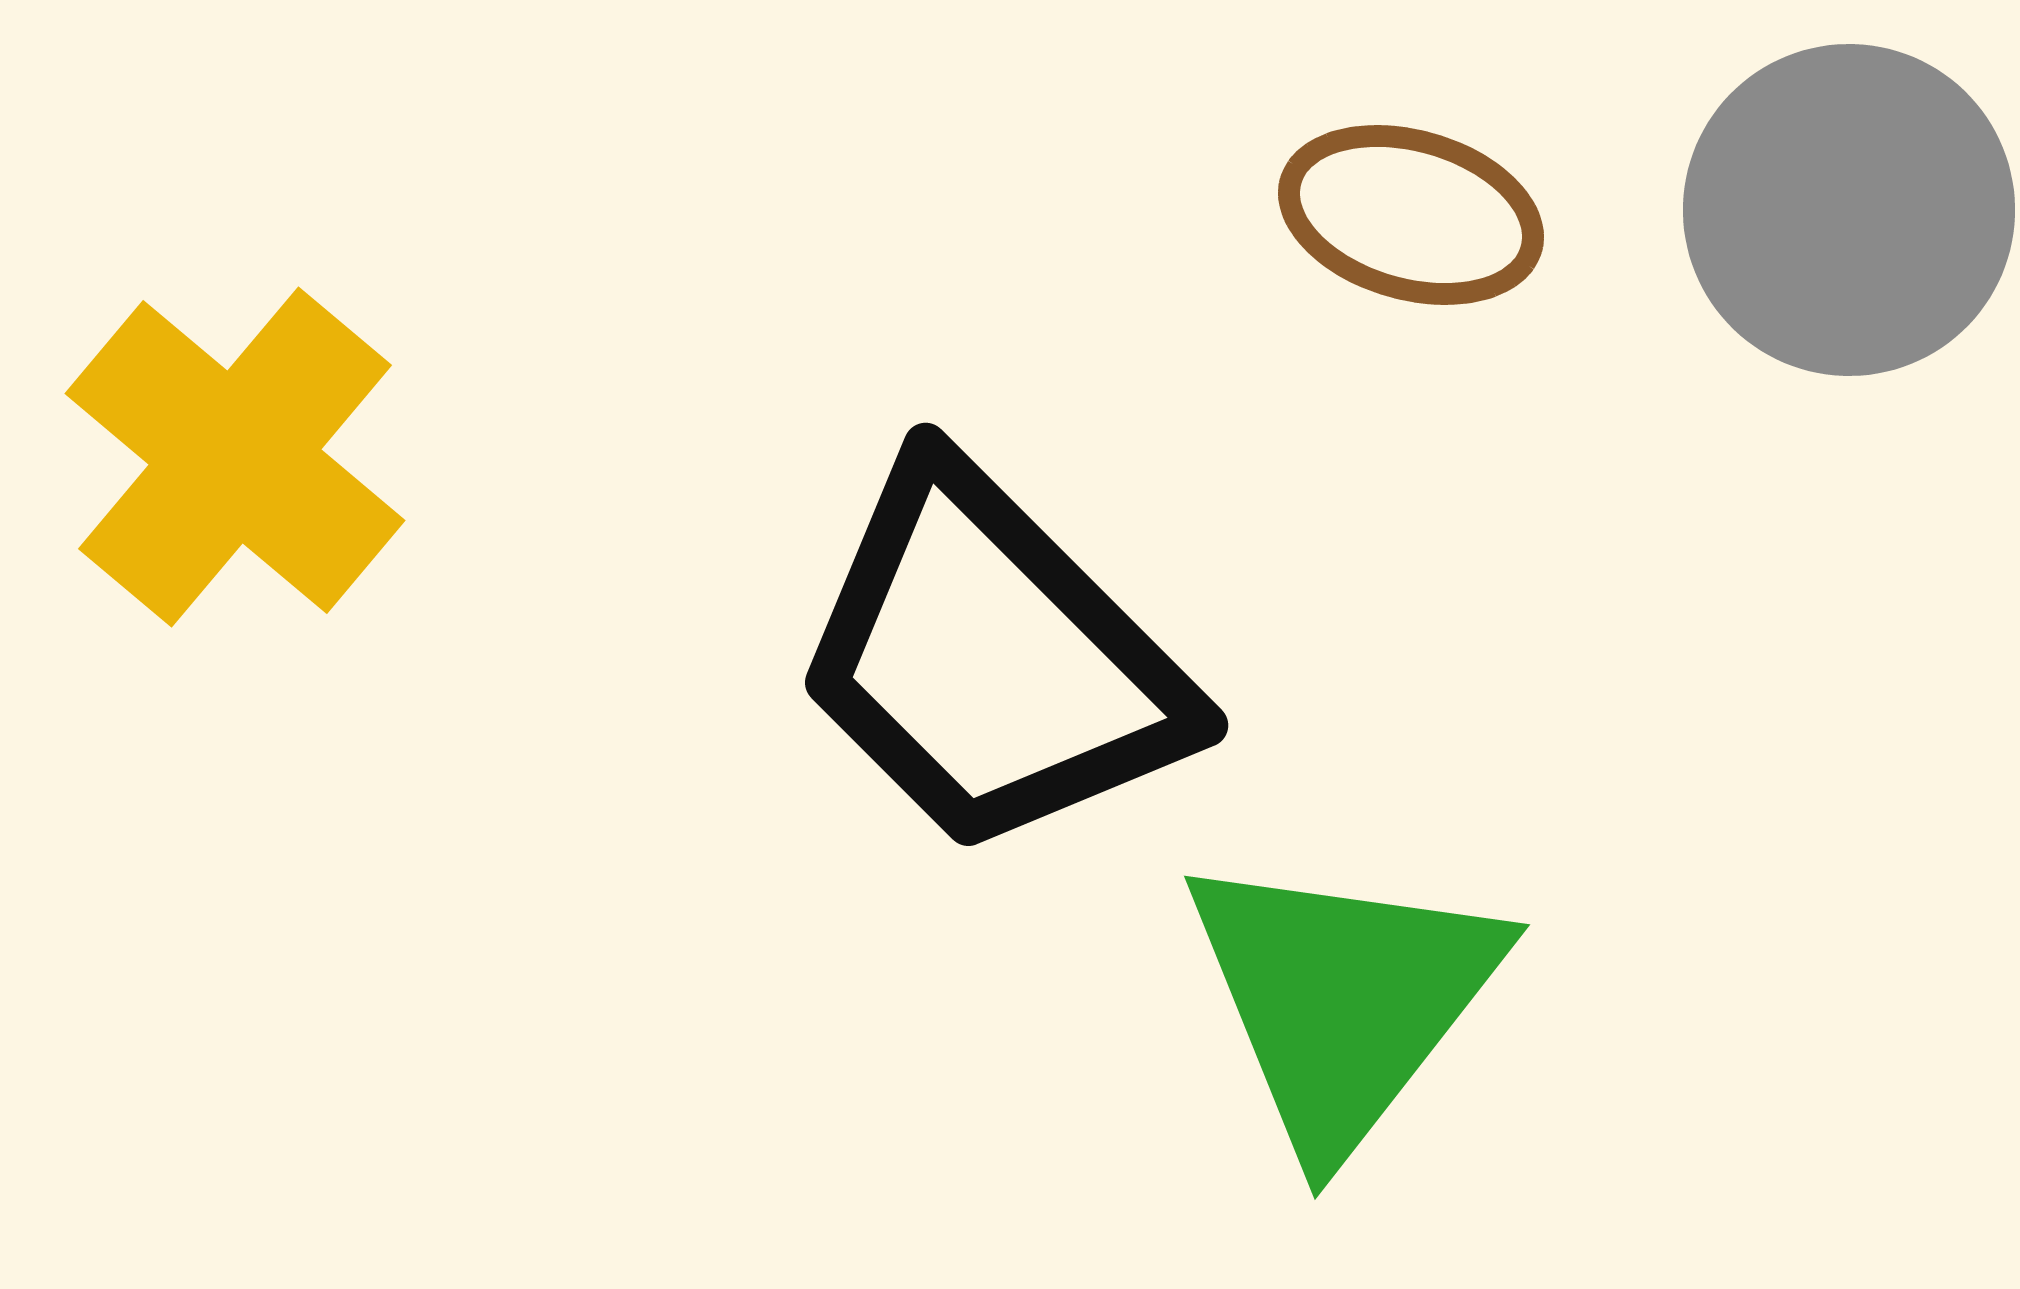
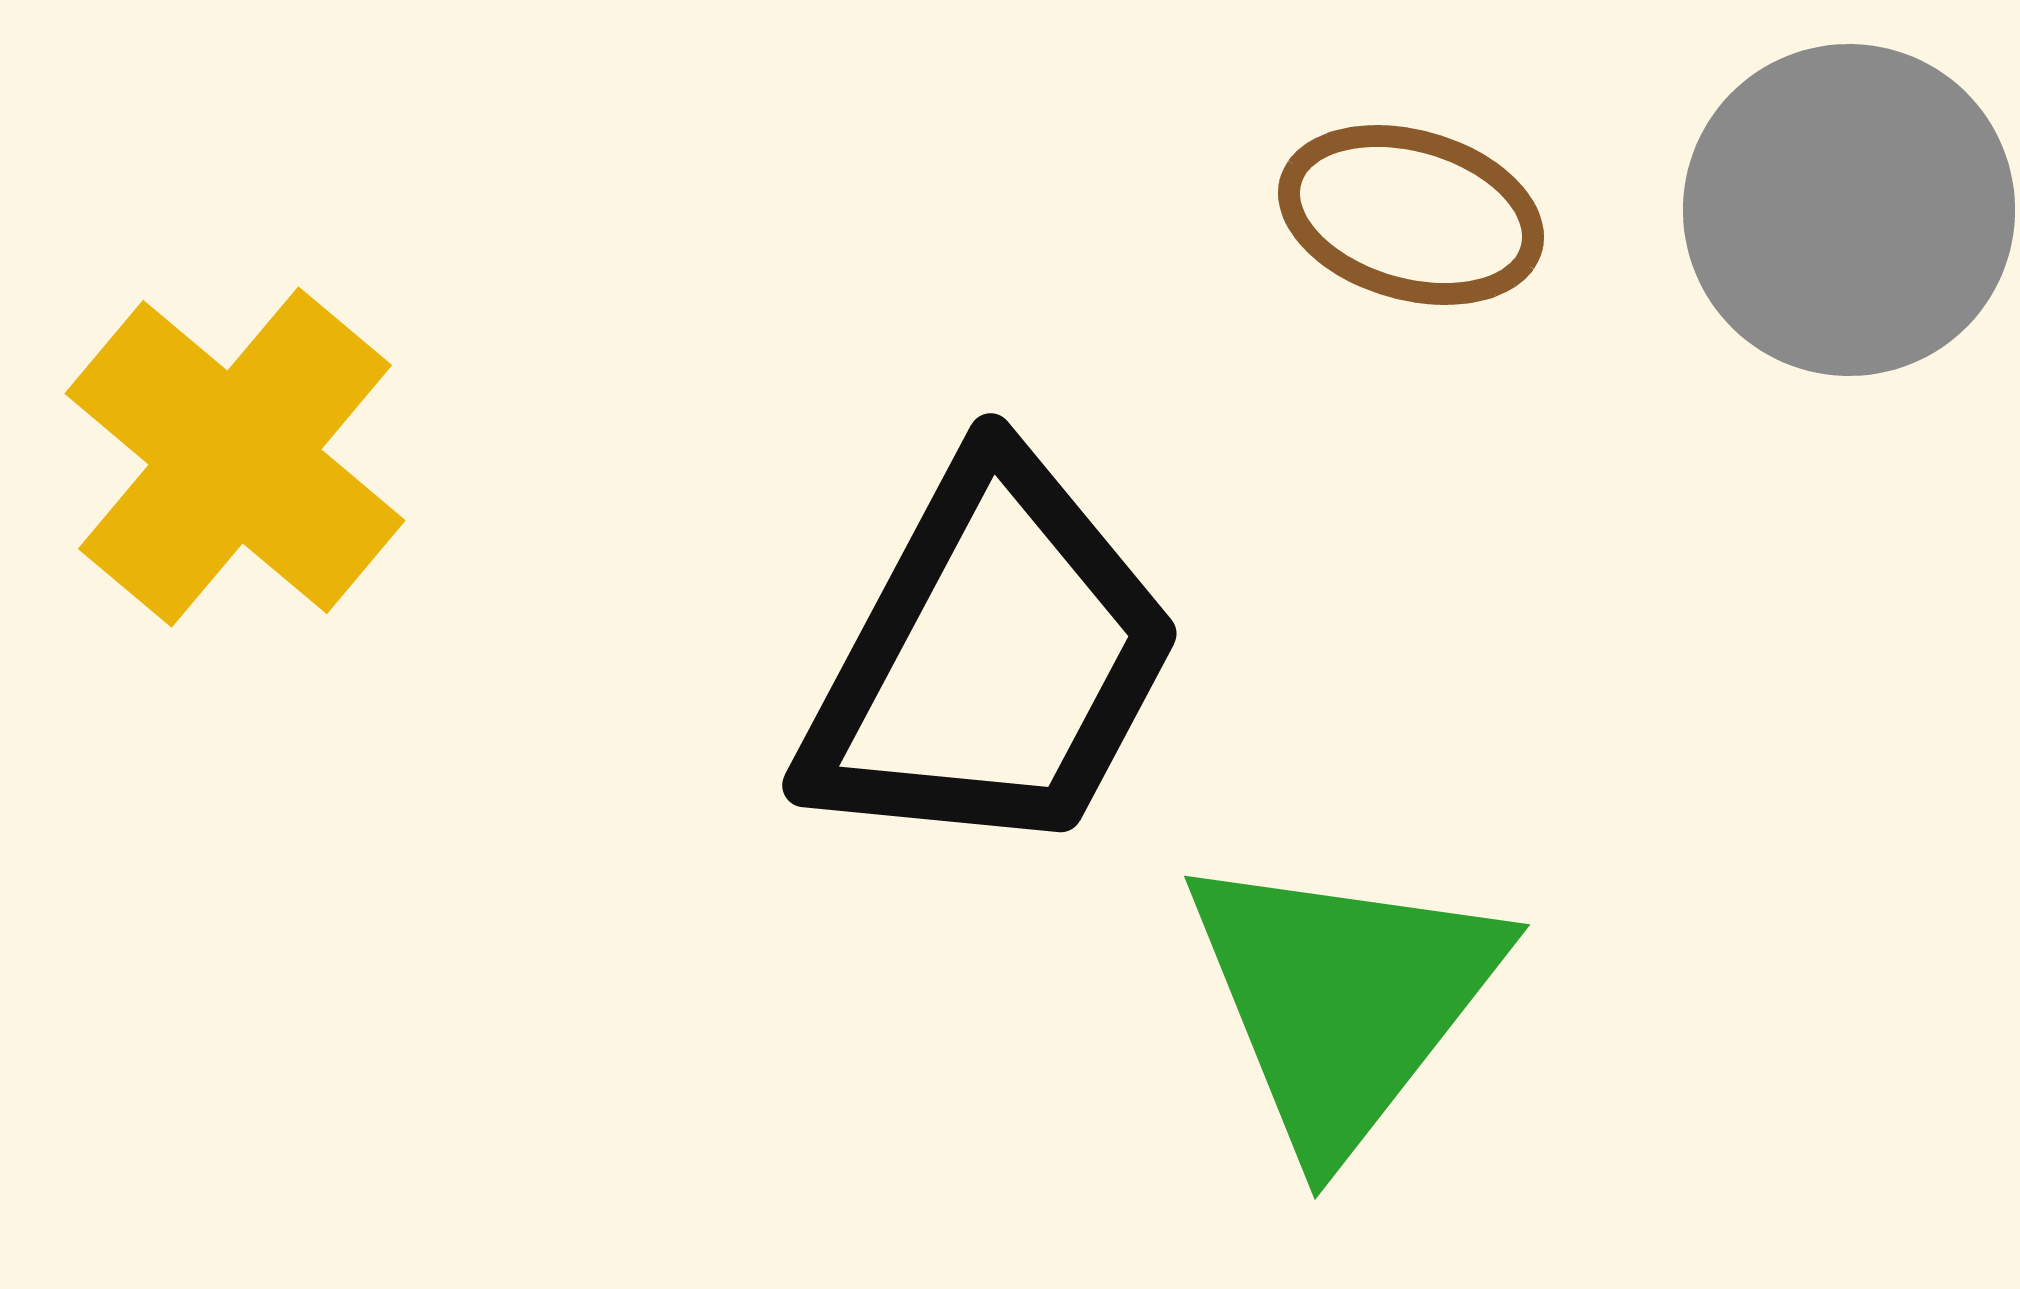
black trapezoid: rotated 107 degrees counterclockwise
